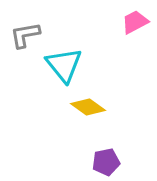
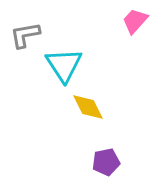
pink trapezoid: moved 1 px up; rotated 20 degrees counterclockwise
cyan triangle: rotated 6 degrees clockwise
yellow diamond: rotated 28 degrees clockwise
